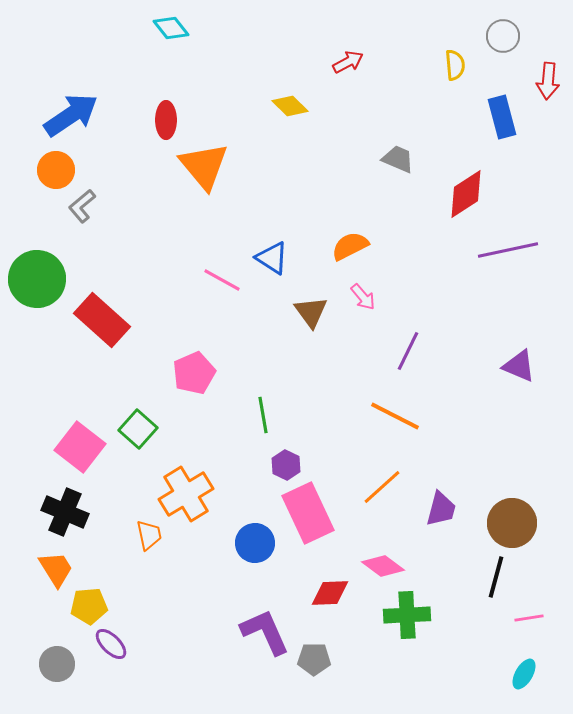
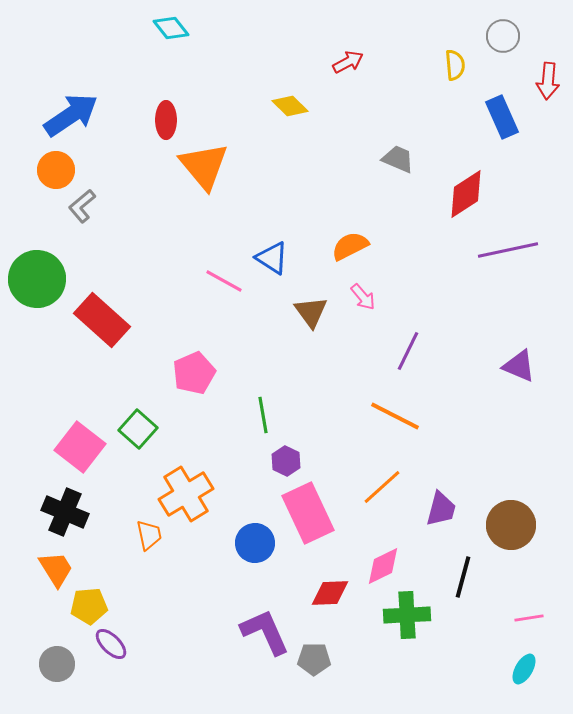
blue rectangle at (502, 117): rotated 9 degrees counterclockwise
pink line at (222, 280): moved 2 px right, 1 px down
purple hexagon at (286, 465): moved 4 px up
brown circle at (512, 523): moved 1 px left, 2 px down
pink diamond at (383, 566): rotated 63 degrees counterclockwise
black line at (496, 577): moved 33 px left
cyan ellipse at (524, 674): moved 5 px up
